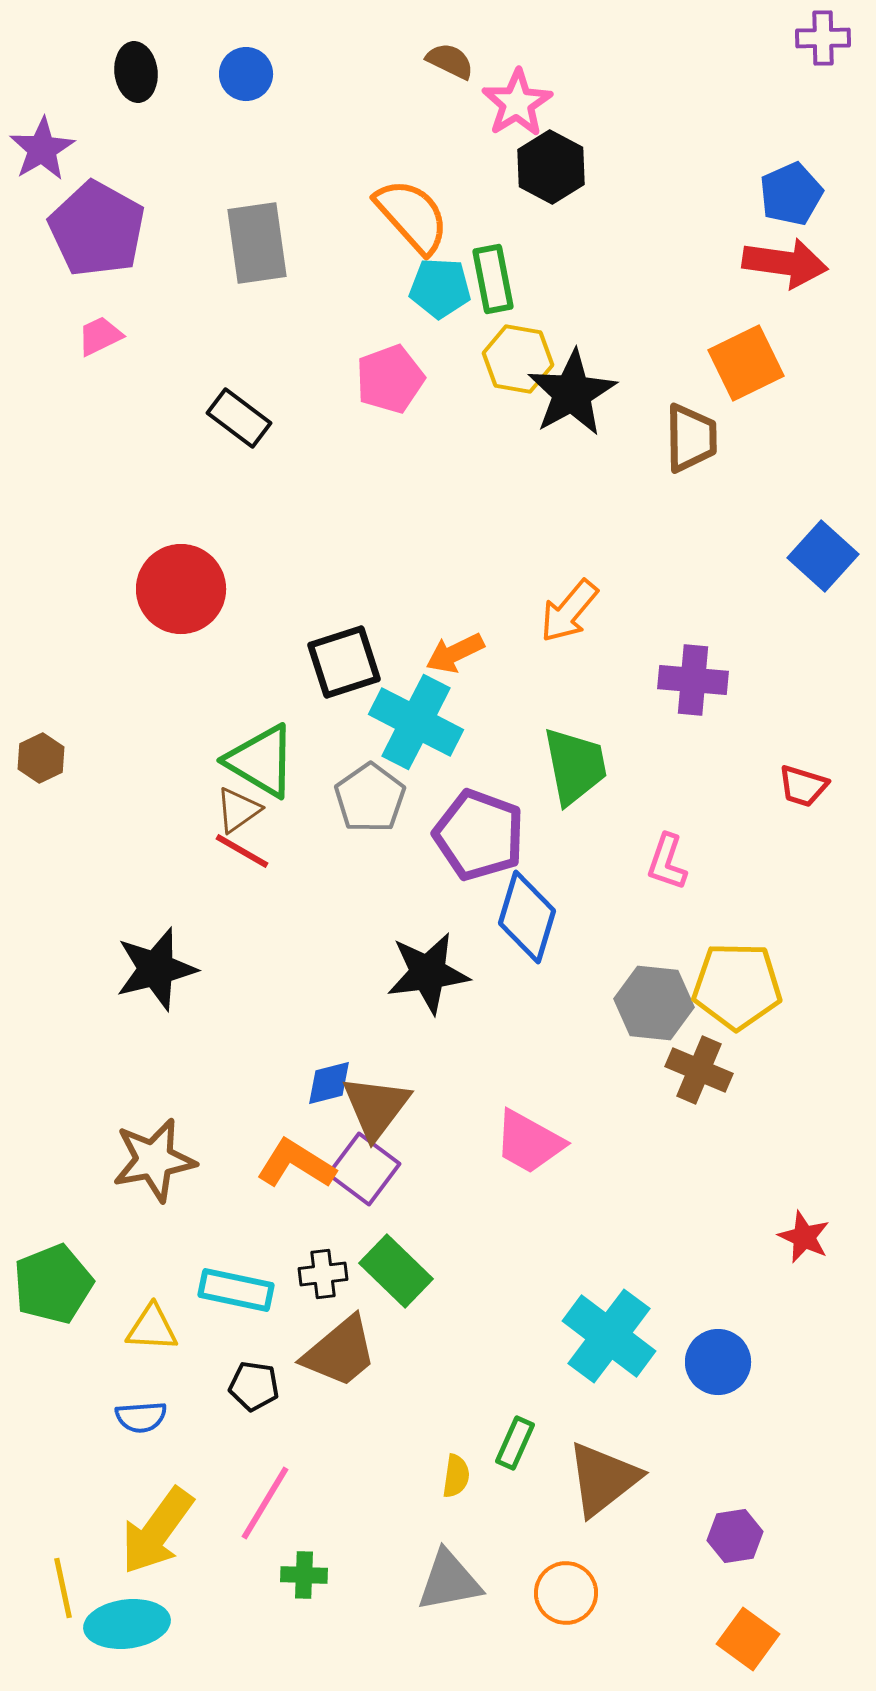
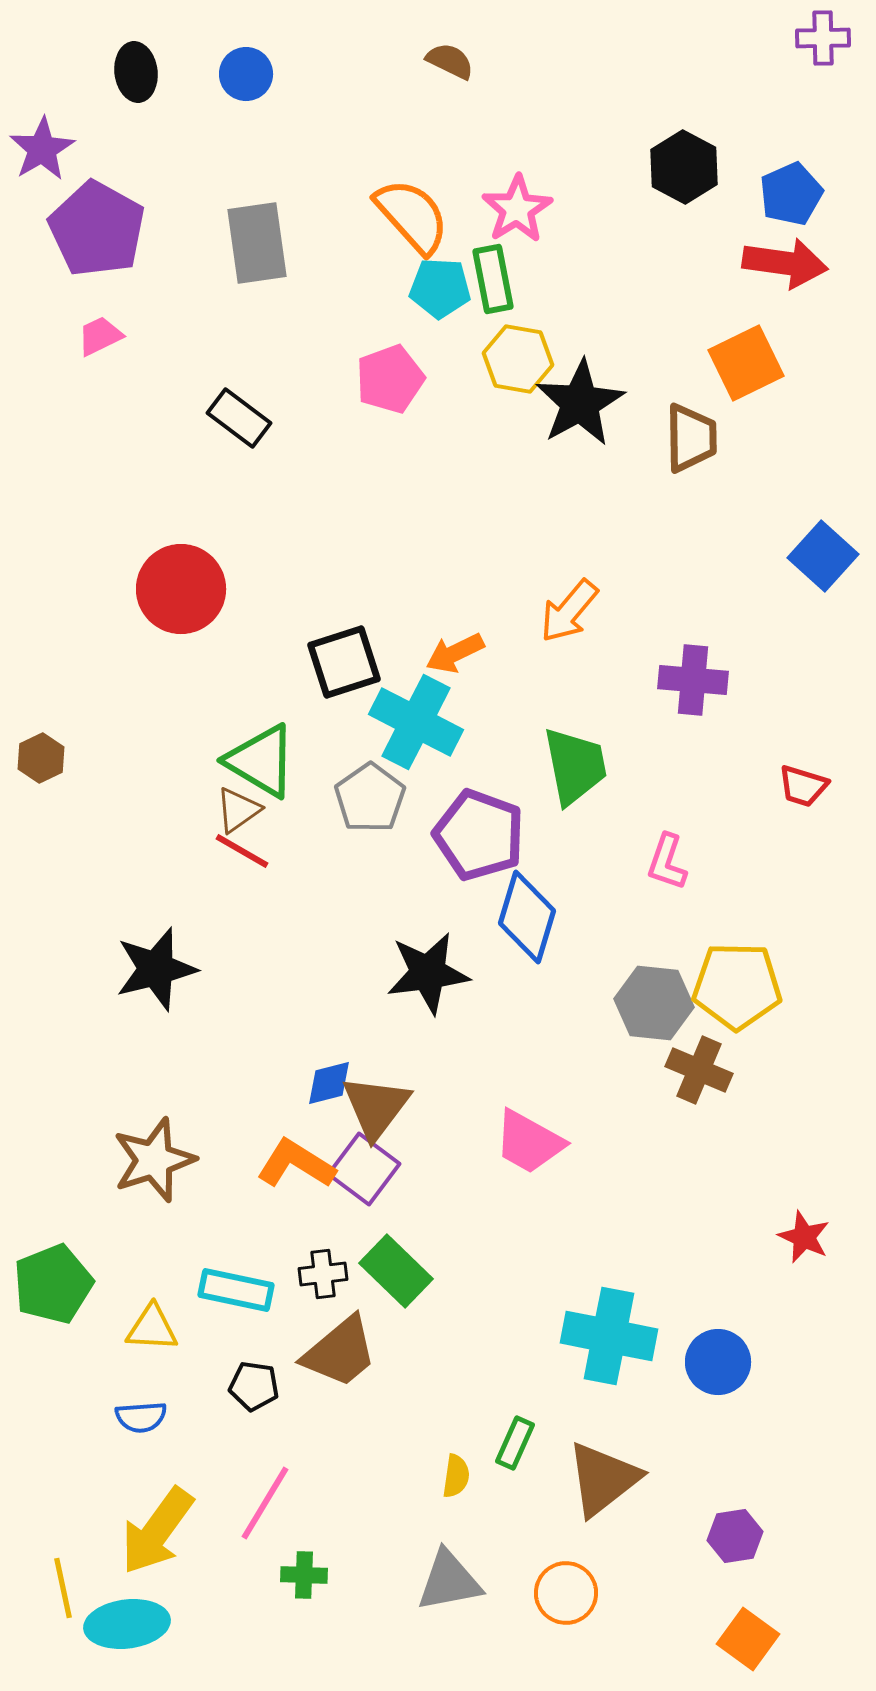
pink star at (517, 103): moved 106 px down
black hexagon at (551, 167): moved 133 px right
black star at (572, 393): moved 8 px right, 10 px down
brown star at (154, 1160): rotated 8 degrees counterclockwise
cyan cross at (609, 1336): rotated 26 degrees counterclockwise
